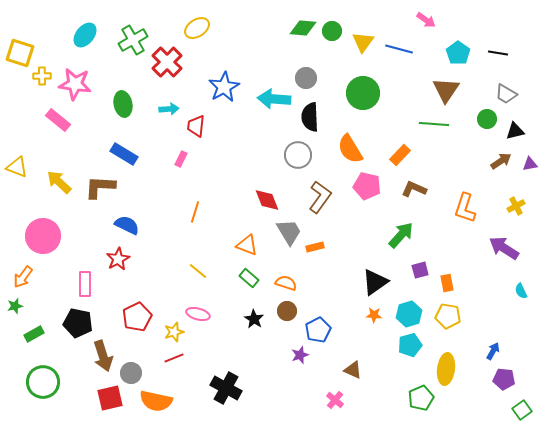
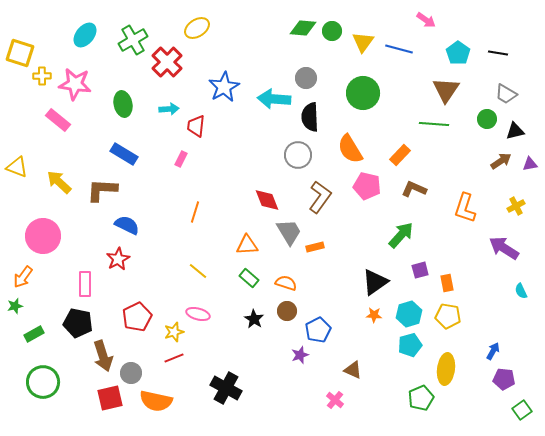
brown L-shape at (100, 187): moved 2 px right, 3 px down
orange triangle at (247, 245): rotated 25 degrees counterclockwise
